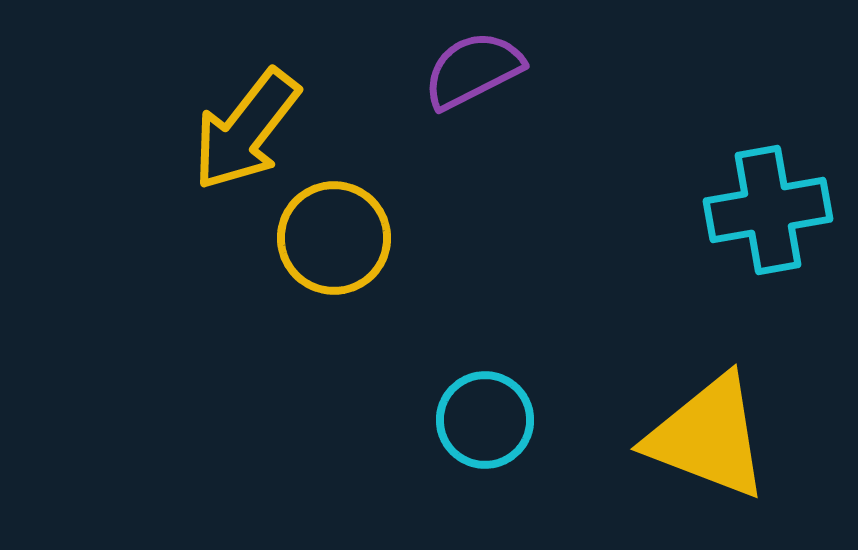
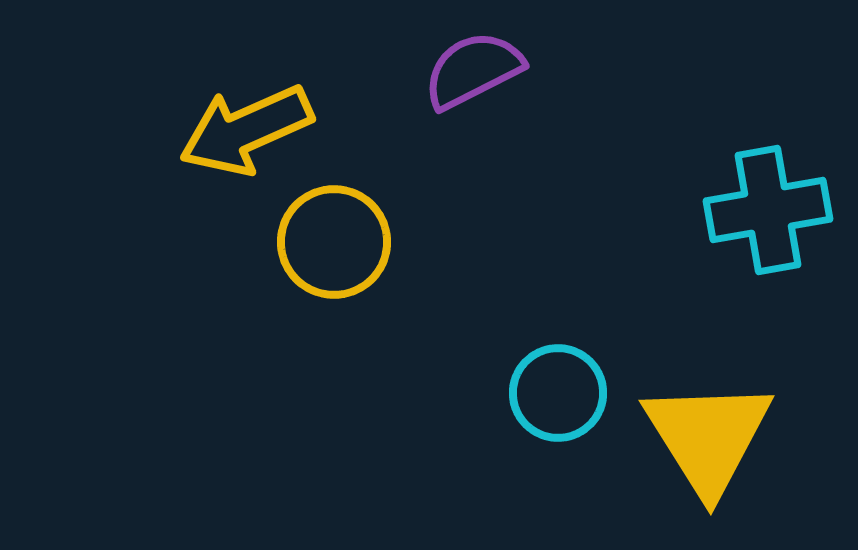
yellow arrow: rotated 28 degrees clockwise
yellow circle: moved 4 px down
cyan circle: moved 73 px right, 27 px up
yellow triangle: rotated 37 degrees clockwise
